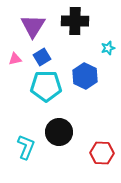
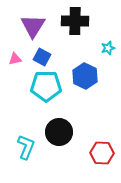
blue square: rotated 30 degrees counterclockwise
